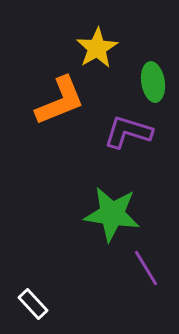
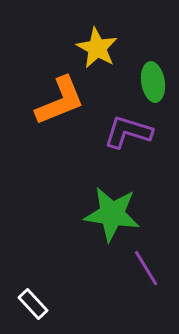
yellow star: rotated 12 degrees counterclockwise
